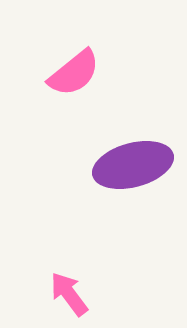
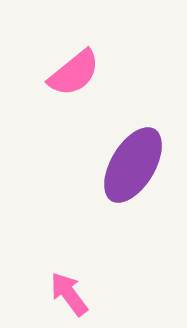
purple ellipse: rotated 44 degrees counterclockwise
